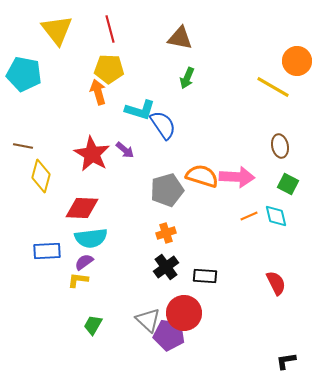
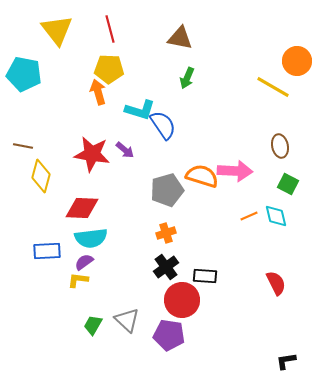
red star: rotated 21 degrees counterclockwise
pink arrow: moved 2 px left, 6 px up
red circle: moved 2 px left, 13 px up
gray triangle: moved 21 px left
